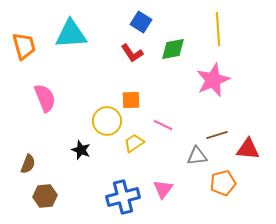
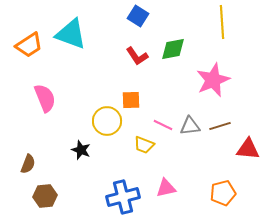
blue square: moved 3 px left, 6 px up
yellow line: moved 4 px right, 7 px up
cyan triangle: rotated 24 degrees clockwise
orange trapezoid: moved 5 px right, 1 px up; rotated 72 degrees clockwise
red L-shape: moved 5 px right, 3 px down
brown line: moved 3 px right, 9 px up
yellow trapezoid: moved 10 px right, 2 px down; rotated 125 degrees counterclockwise
gray triangle: moved 7 px left, 30 px up
orange pentagon: moved 10 px down
pink triangle: moved 3 px right, 1 px up; rotated 40 degrees clockwise
